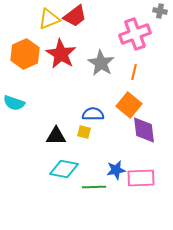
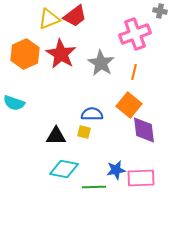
blue semicircle: moved 1 px left
